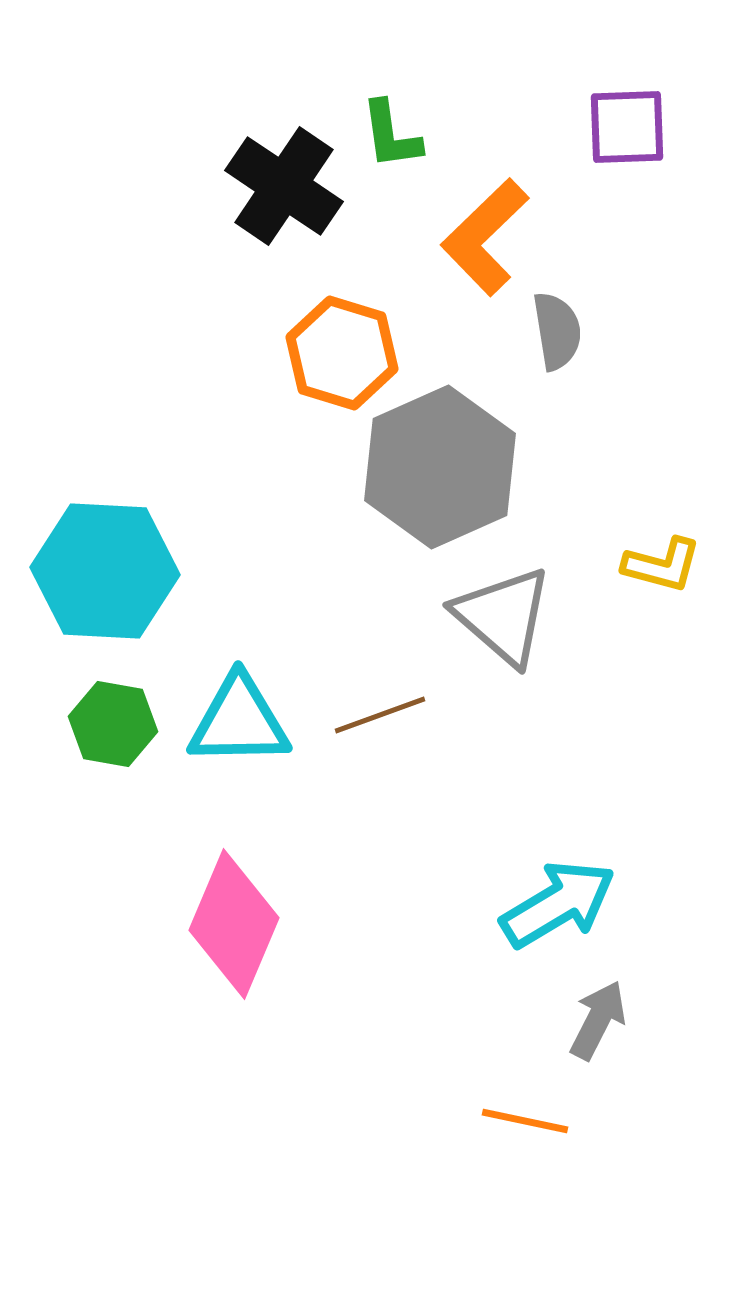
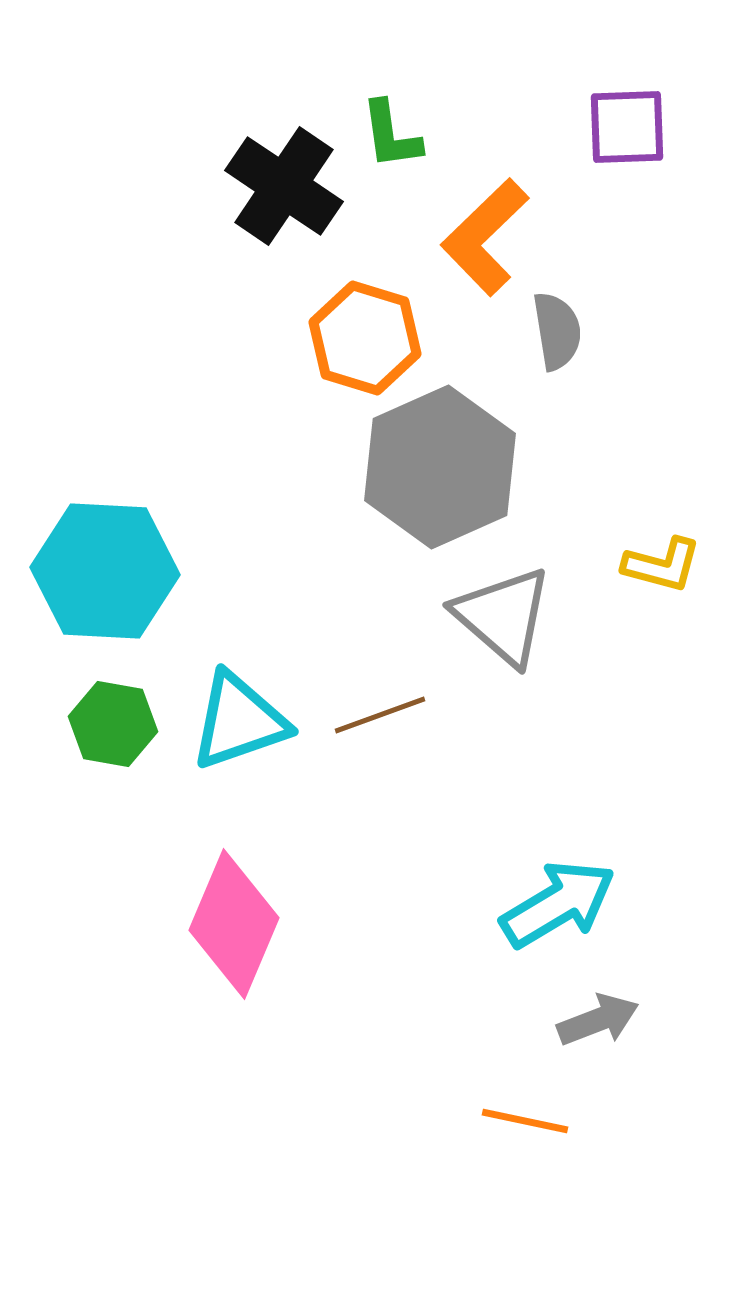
orange hexagon: moved 23 px right, 15 px up
cyan triangle: rotated 18 degrees counterclockwise
gray arrow: rotated 42 degrees clockwise
